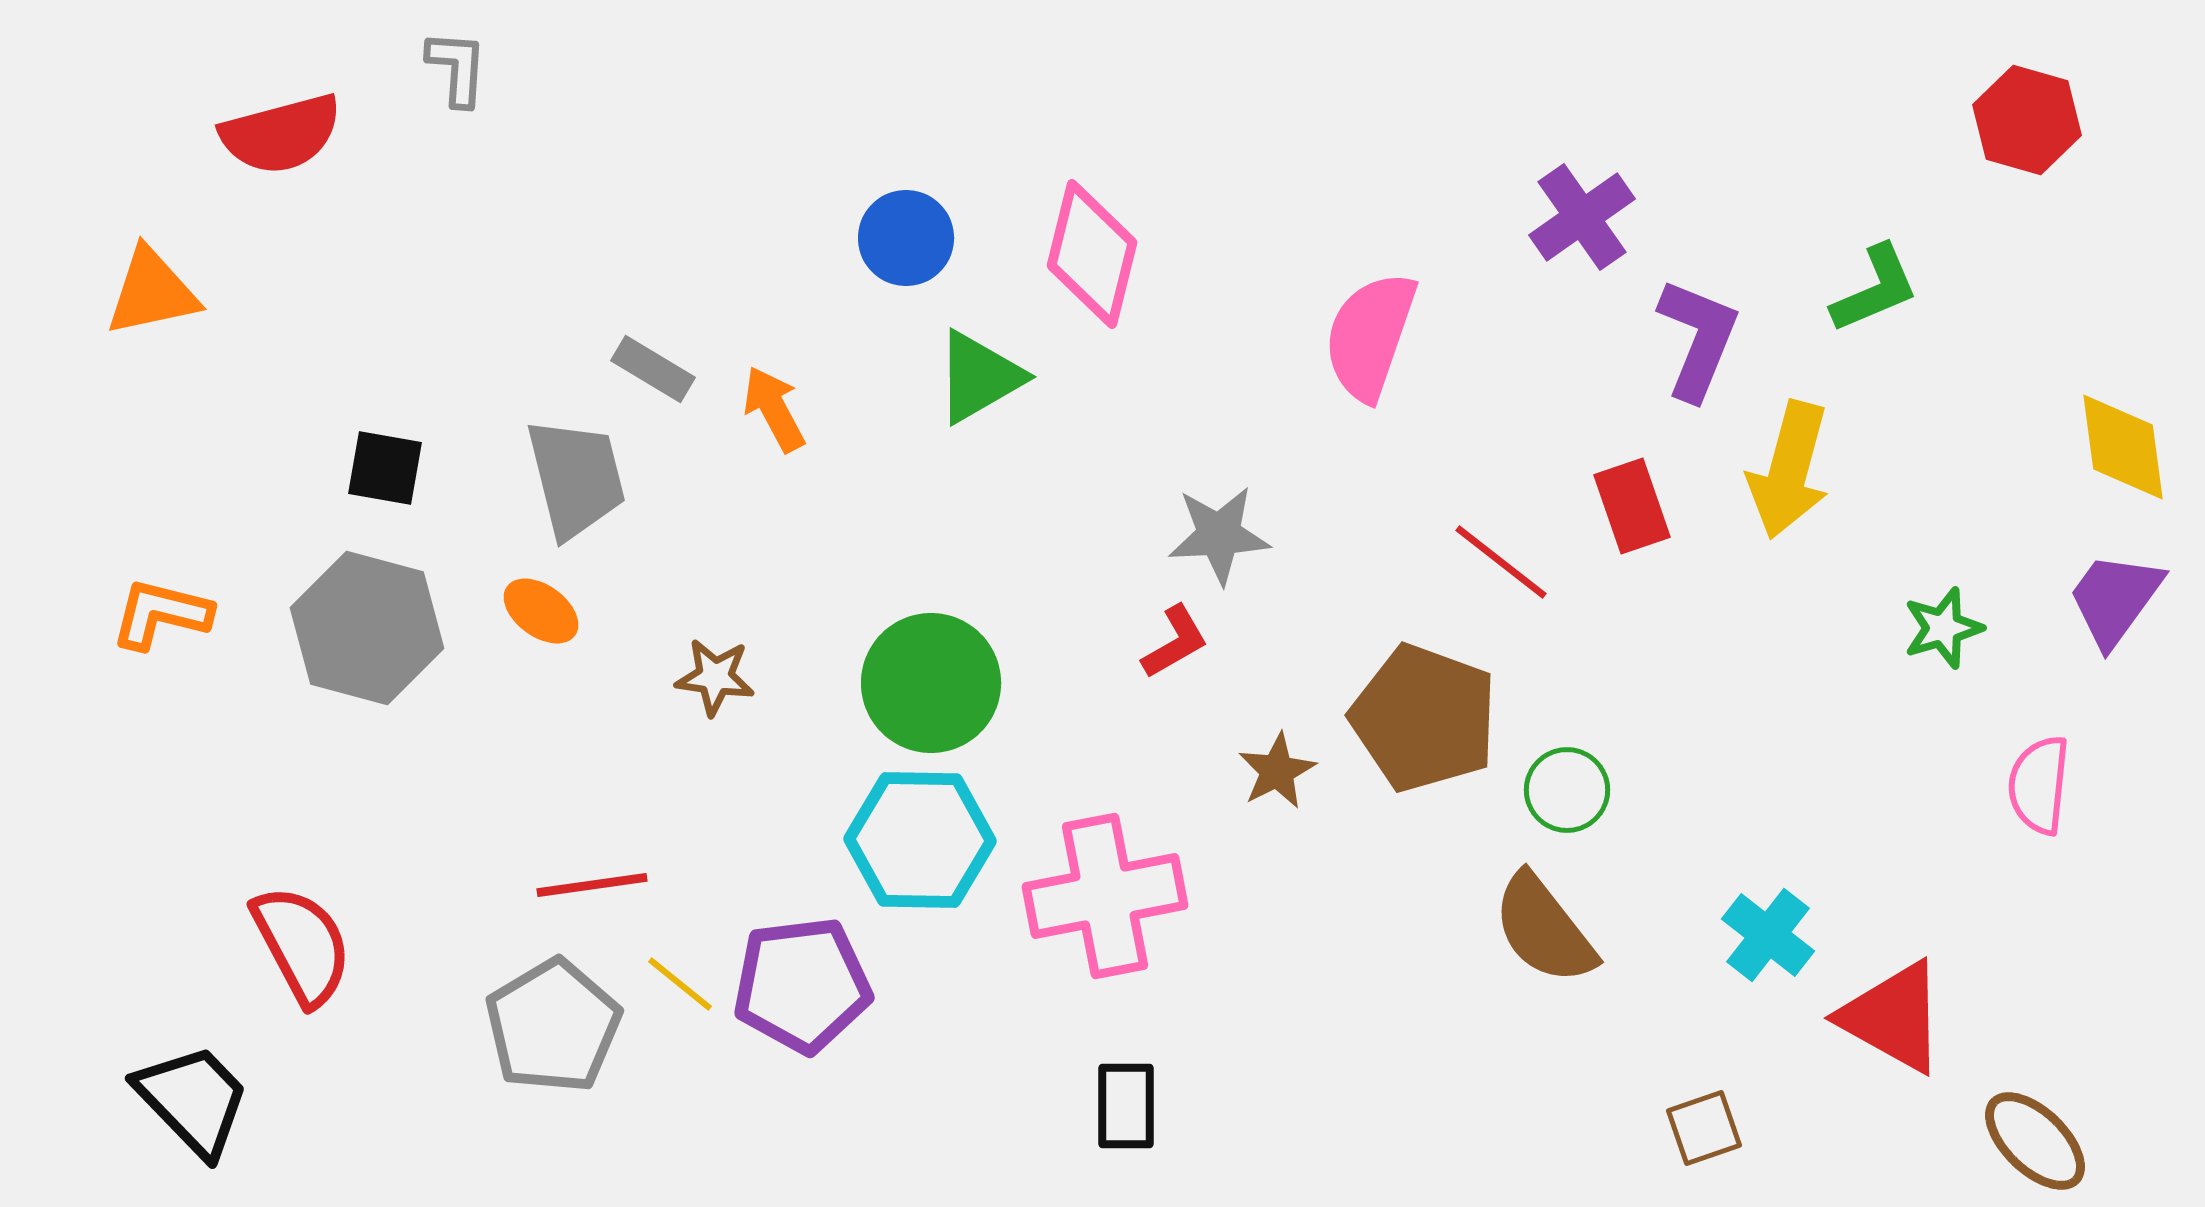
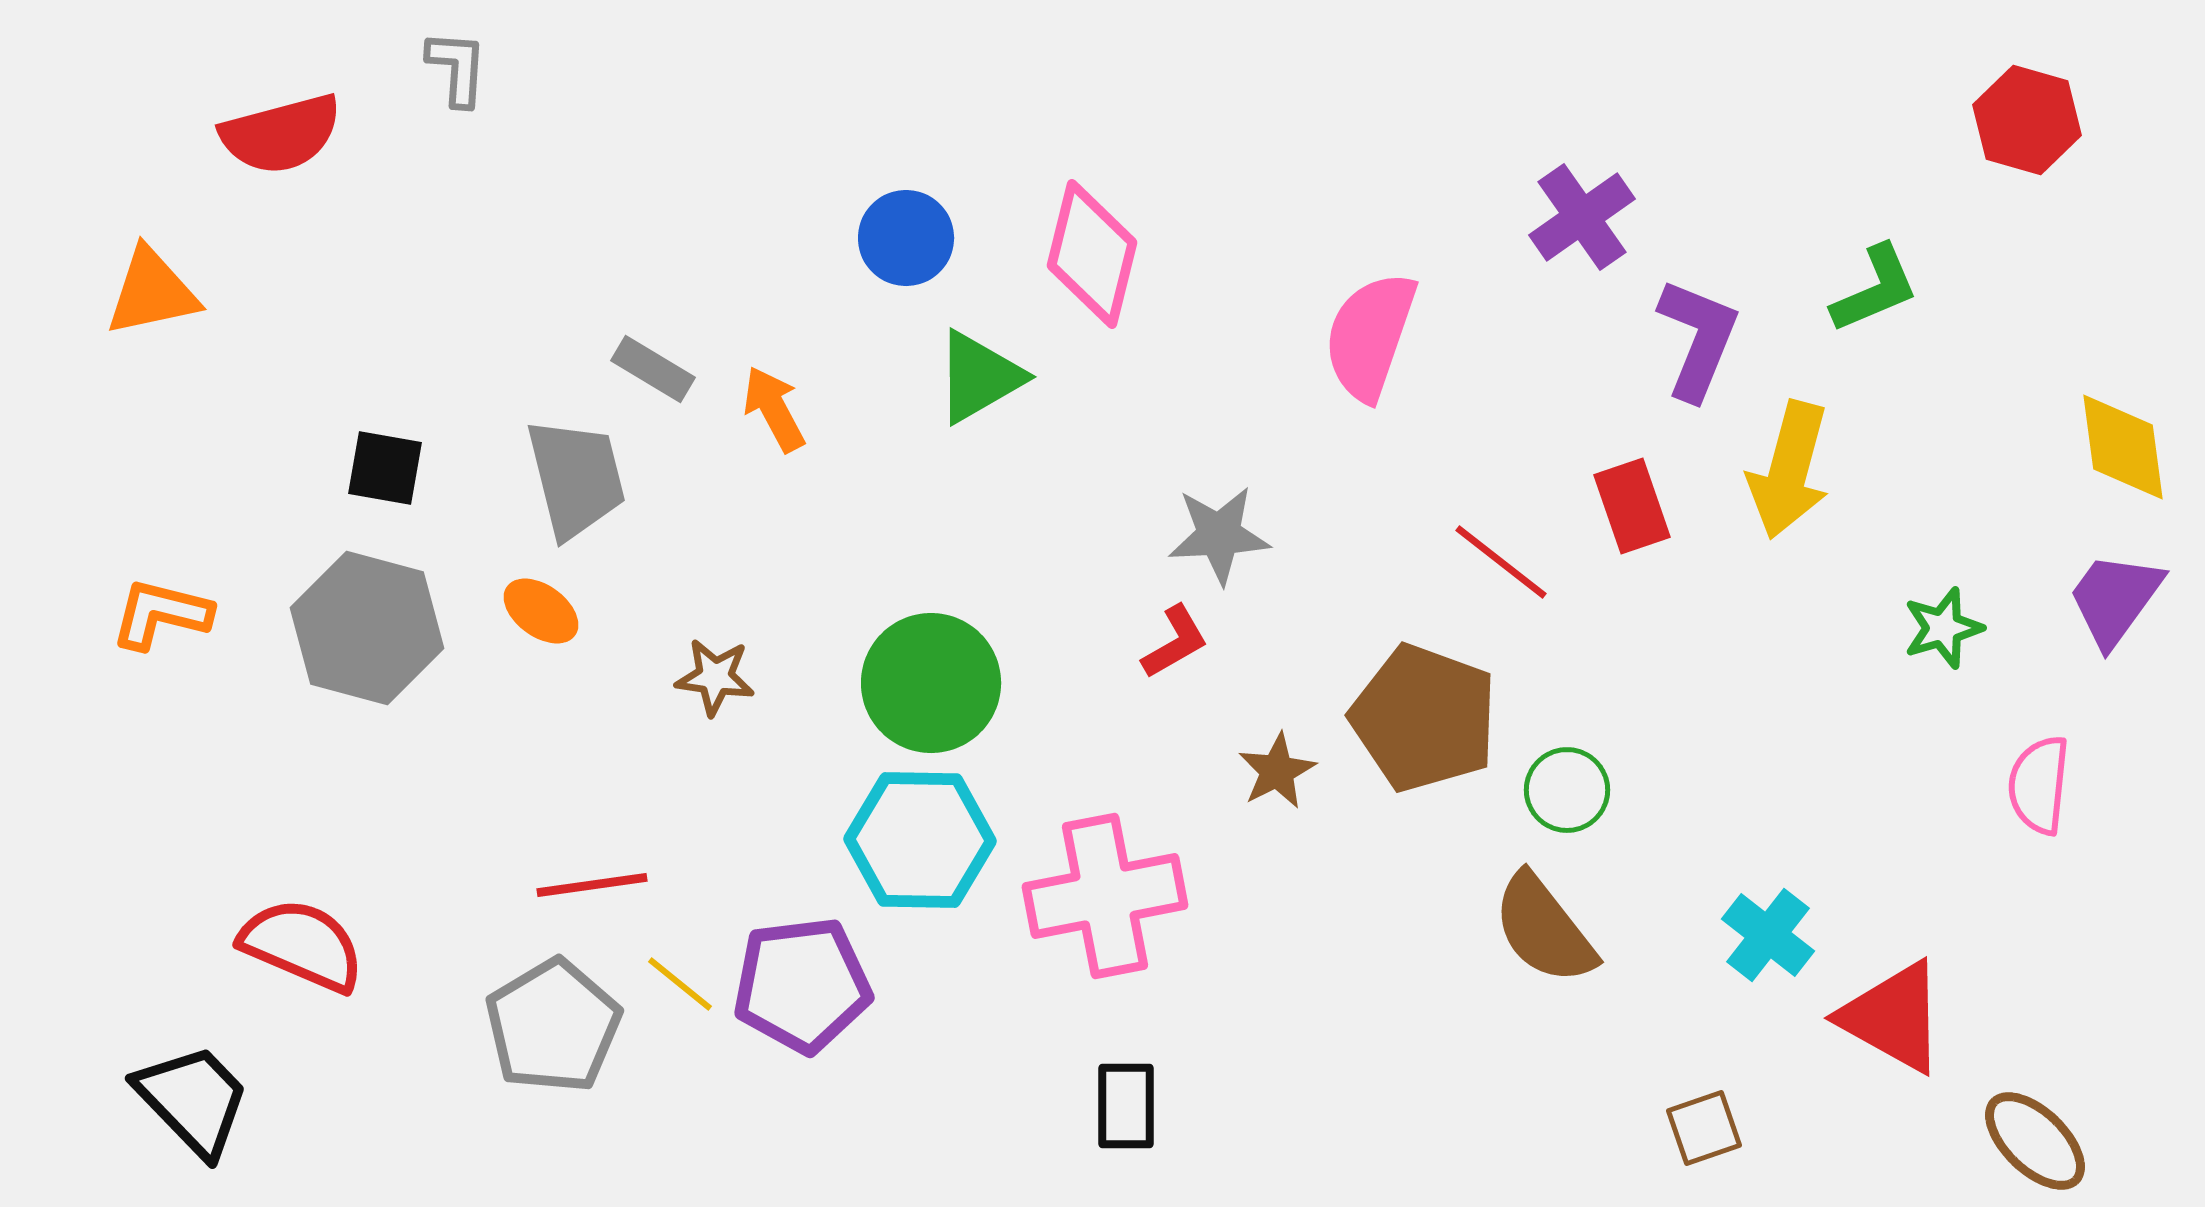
red semicircle at (302, 945): rotated 39 degrees counterclockwise
